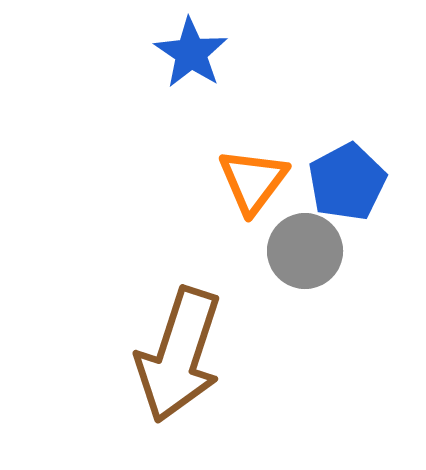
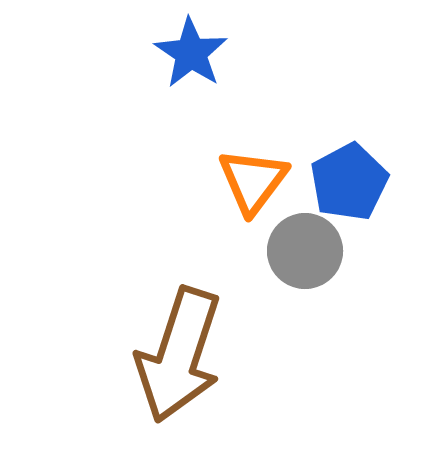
blue pentagon: moved 2 px right
